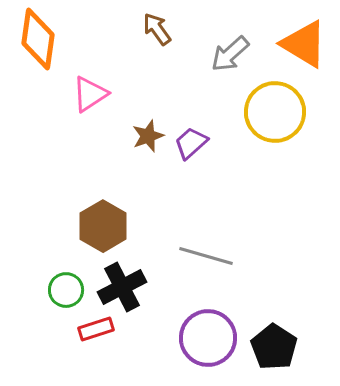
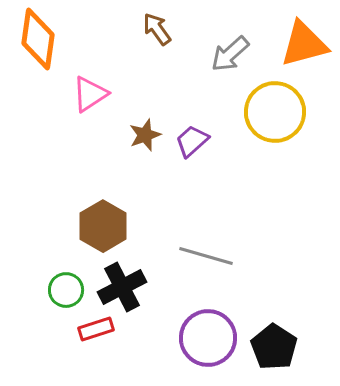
orange triangle: rotated 46 degrees counterclockwise
brown star: moved 3 px left, 1 px up
purple trapezoid: moved 1 px right, 2 px up
